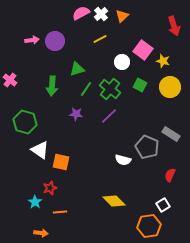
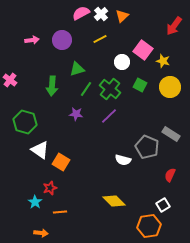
red arrow: rotated 54 degrees clockwise
purple circle: moved 7 px right, 1 px up
orange square: rotated 18 degrees clockwise
